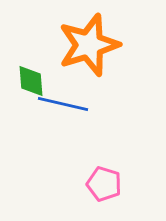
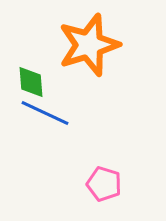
green diamond: moved 1 px down
blue line: moved 18 px left, 9 px down; rotated 12 degrees clockwise
